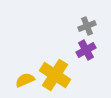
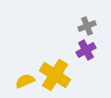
yellow semicircle: moved 1 px down
